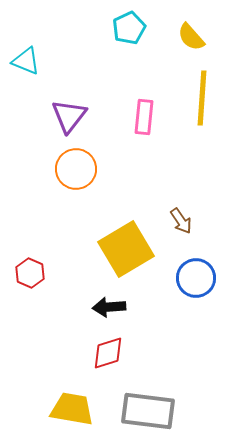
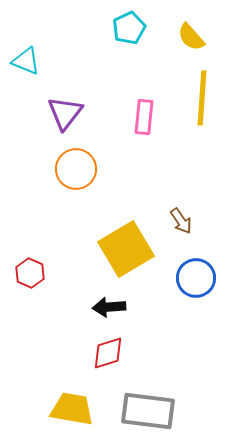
purple triangle: moved 4 px left, 3 px up
